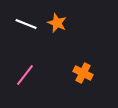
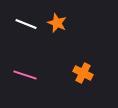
pink line: rotated 70 degrees clockwise
